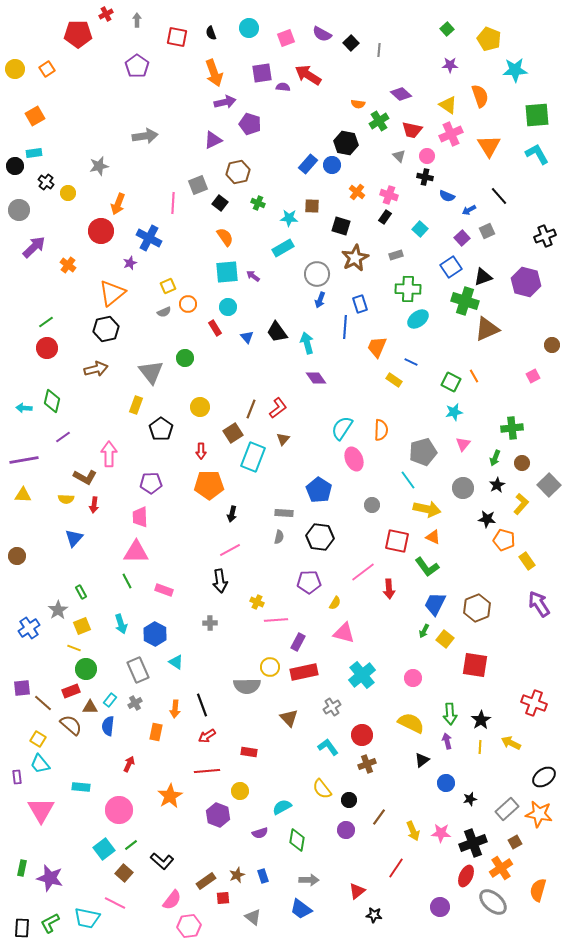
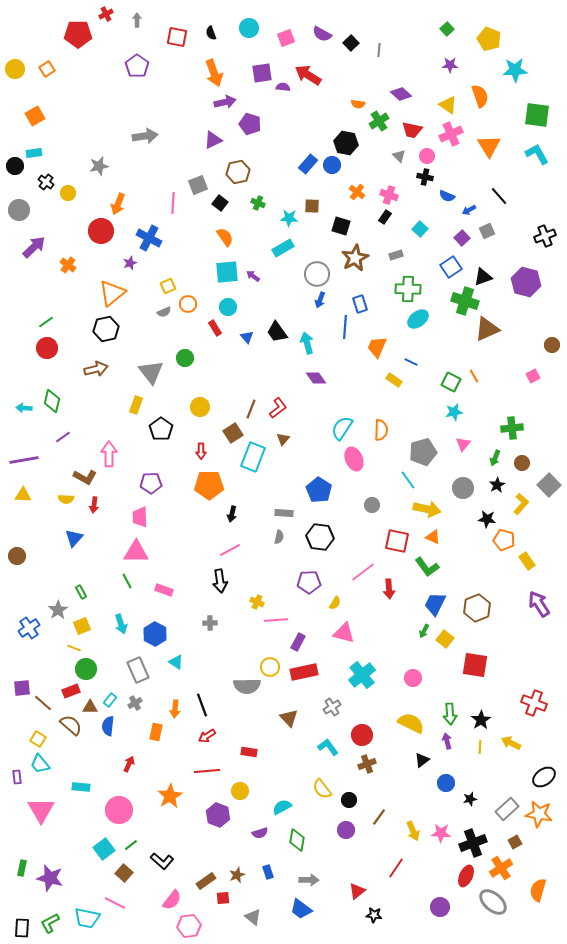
green square at (537, 115): rotated 12 degrees clockwise
blue rectangle at (263, 876): moved 5 px right, 4 px up
